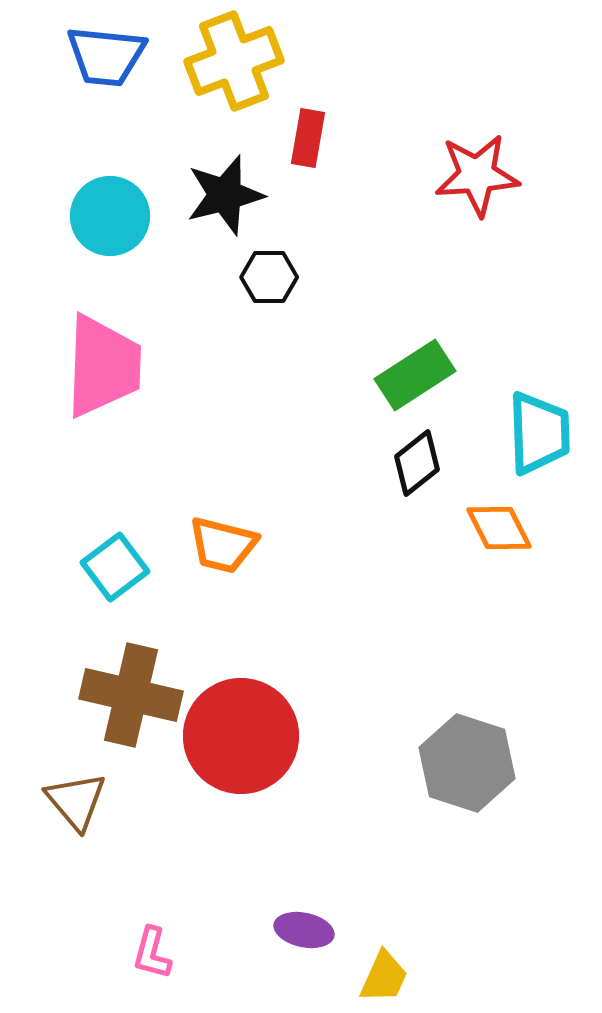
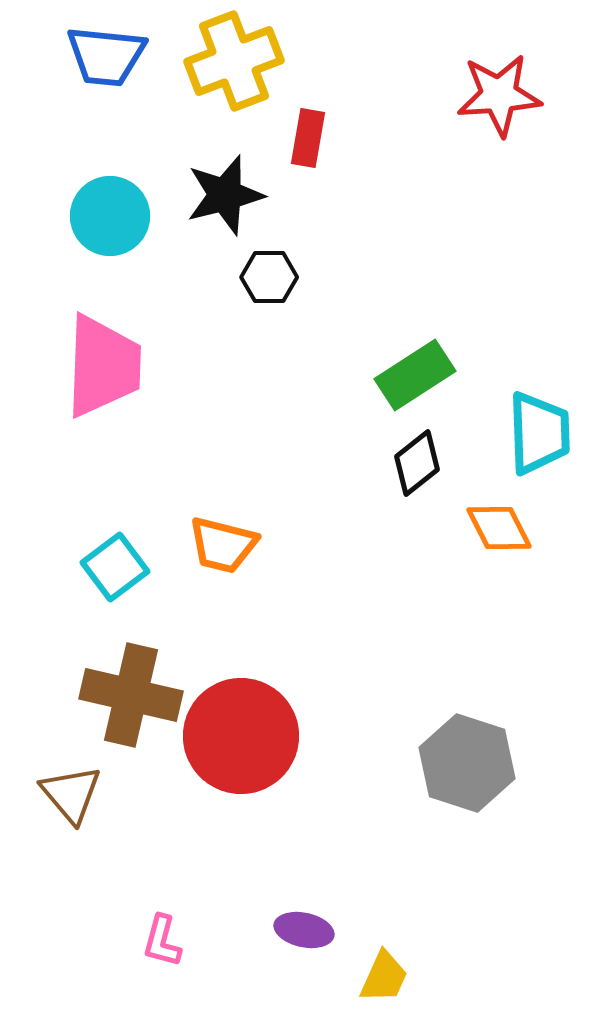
red star: moved 22 px right, 80 px up
brown triangle: moved 5 px left, 7 px up
pink L-shape: moved 10 px right, 12 px up
